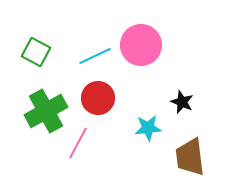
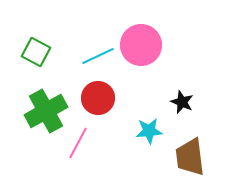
cyan line: moved 3 px right
cyan star: moved 1 px right, 3 px down
